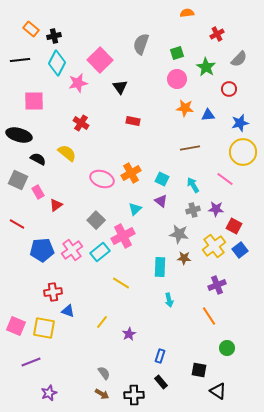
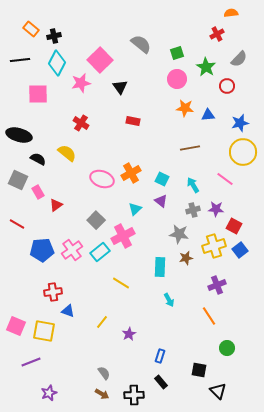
orange semicircle at (187, 13): moved 44 px right
gray semicircle at (141, 44): rotated 110 degrees clockwise
pink star at (78, 83): moved 3 px right
red circle at (229, 89): moved 2 px left, 3 px up
pink square at (34, 101): moved 4 px right, 7 px up
yellow cross at (214, 246): rotated 20 degrees clockwise
brown star at (184, 258): moved 2 px right; rotated 16 degrees counterclockwise
cyan arrow at (169, 300): rotated 16 degrees counterclockwise
yellow square at (44, 328): moved 3 px down
black triangle at (218, 391): rotated 12 degrees clockwise
